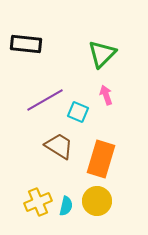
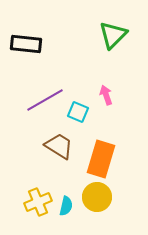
green triangle: moved 11 px right, 19 px up
yellow circle: moved 4 px up
